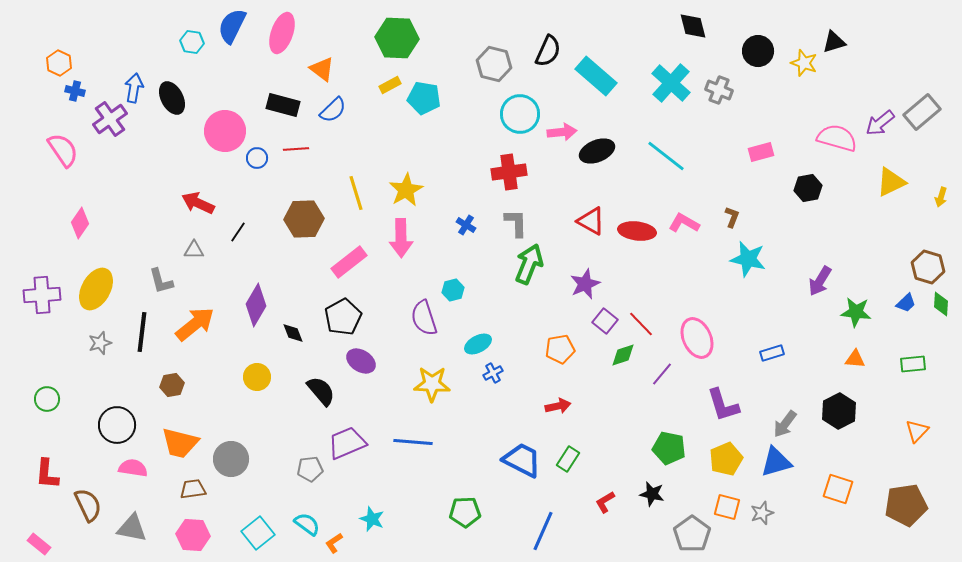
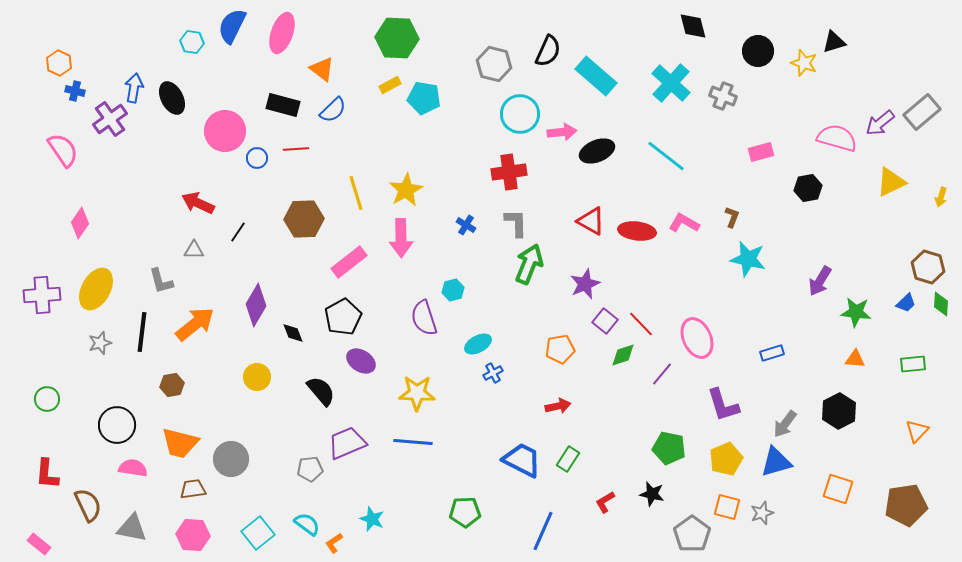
gray cross at (719, 90): moved 4 px right, 6 px down
yellow star at (432, 384): moved 15 px left, 9 px down
